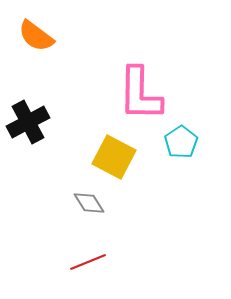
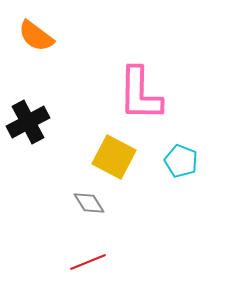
cyan pentagon: moved 19 px down; rotated 16 degrees counterclockwise
